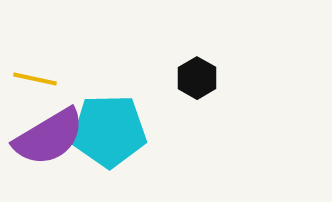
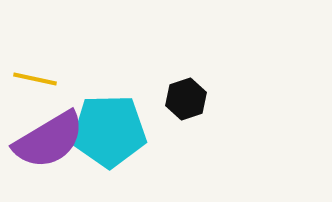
black hexagon: moved 11 px left, 21 px down; rotated 12 degrees clockwise
purple semicircle: moved 3 px down
